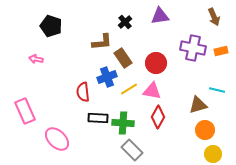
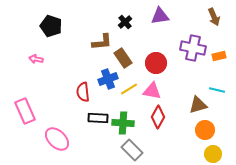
orange rectangle: moved 2 px left, 5 px down
blue cross: moved 1 px right, 2 px down
